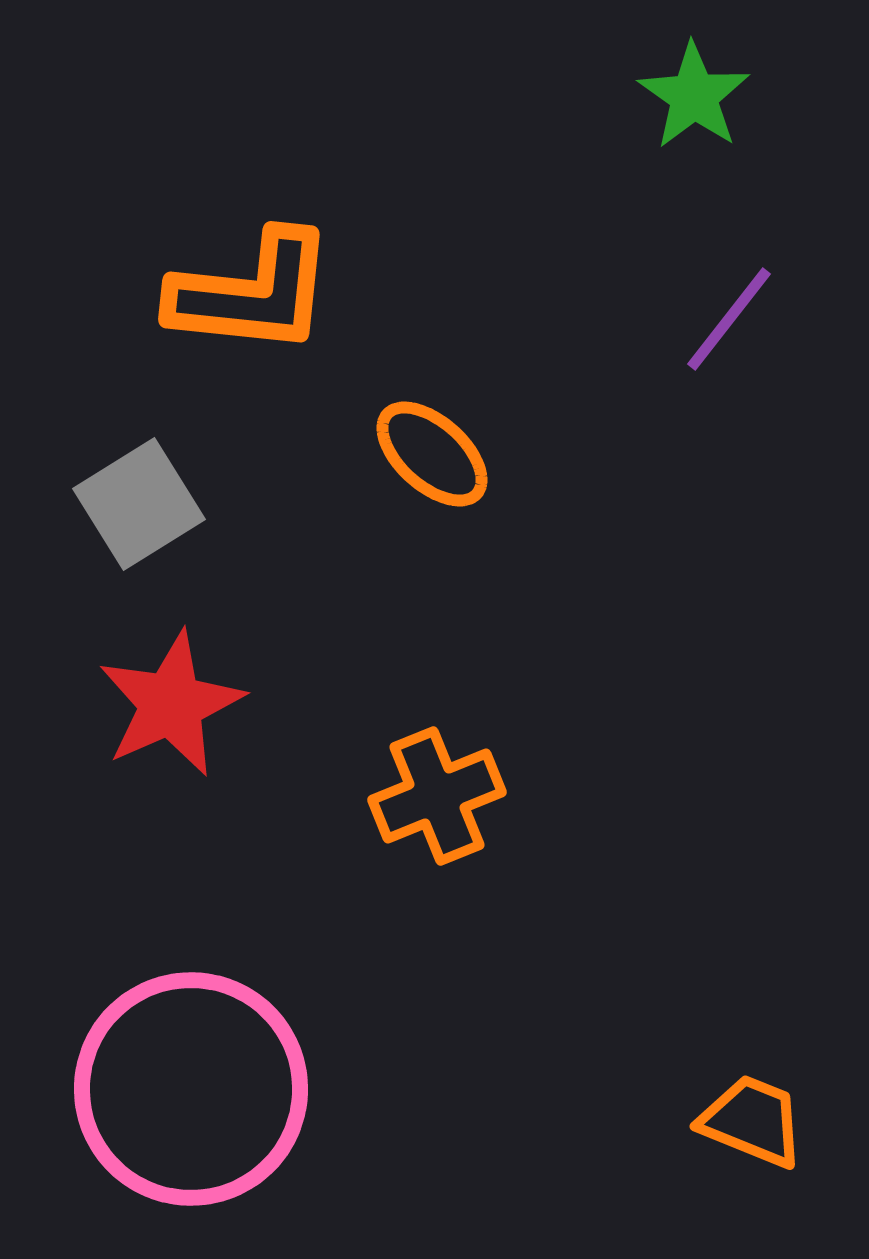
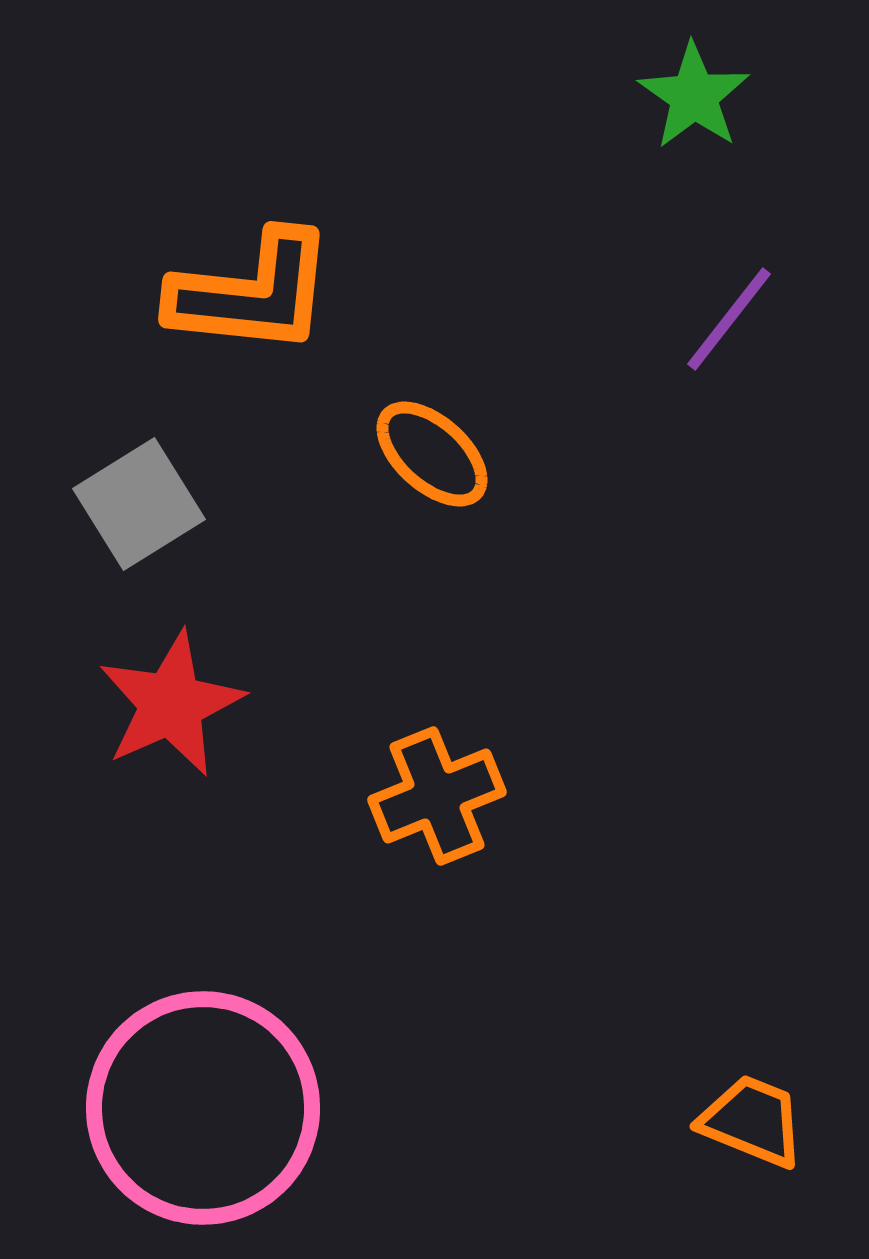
pink circle: moved 12 px right, 19 px down
